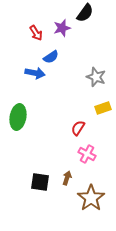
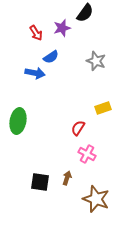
gray star: moved 16 px up
green ellipse: moved 4 px down
brown star: moved 5 px right, 1 px down; rotated 16 degrees counterclockwise
